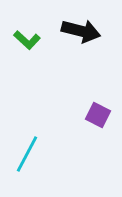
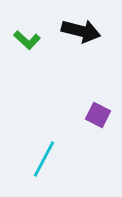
cyan line: moved 17 px right, 5 px down
